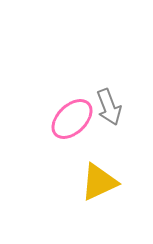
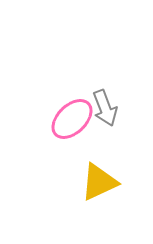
gray arrow: moved 4 px left, 1 px down
